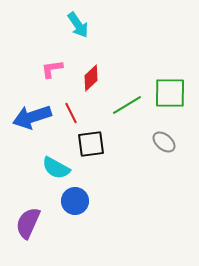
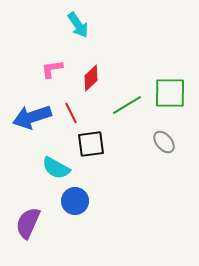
gray ellipse: rotated 10 degrees clockwise
